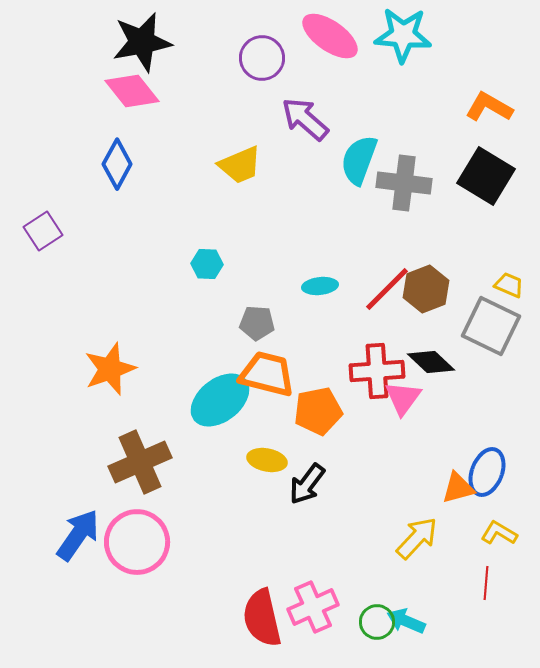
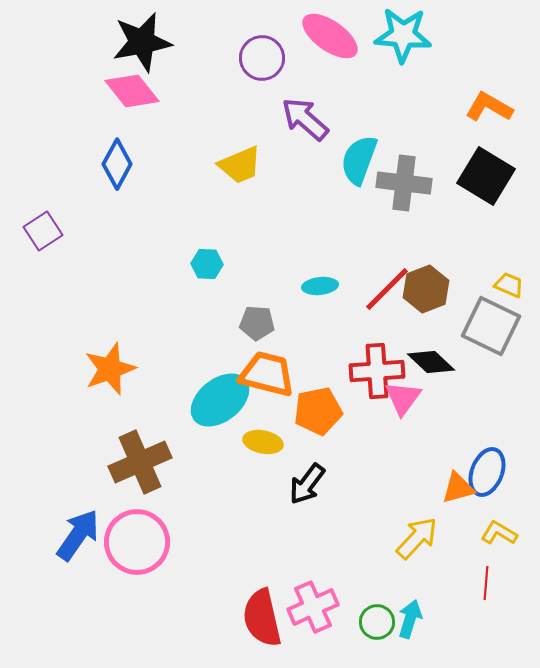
yellow ellipse at (267, 460): moved 4 px left, 18 px up
cyan arrow at (406, 621): moved 4 px right, 2 px up; rotated 84 degrees clockwise
